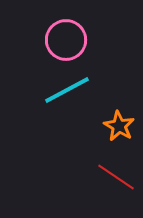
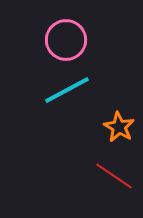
orange star: moved 1 px down
red line: moved 2 px left, 1 px up
